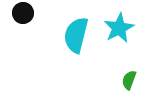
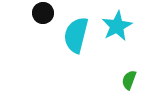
black circle: moved 20 px right
cyan star: moved 2 px left, 2 px up
